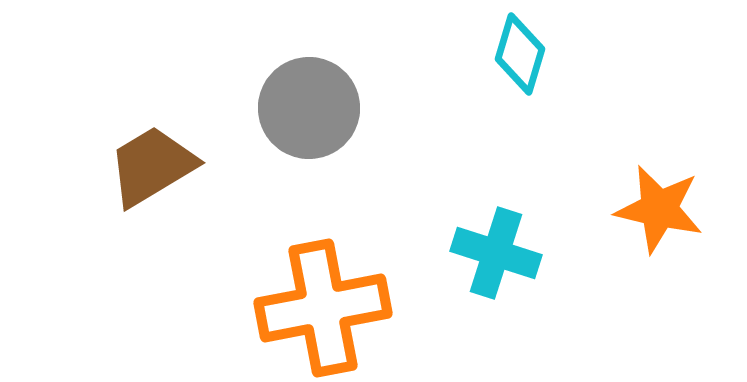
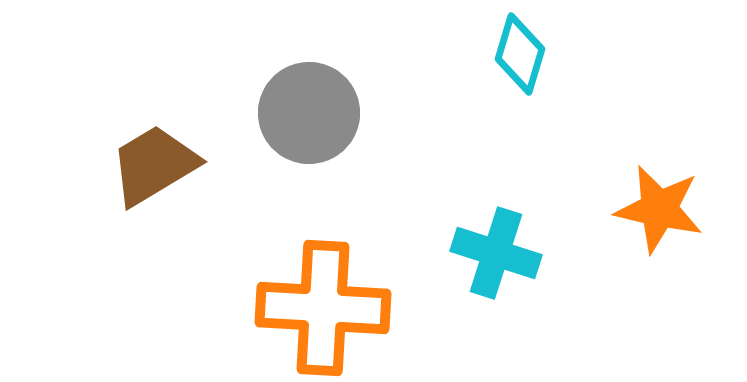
gray circle: moved 5 px down
brown trapezoid: moved 2 px right, 1 px up
orange cross: rotated 14 degrees clockwise
